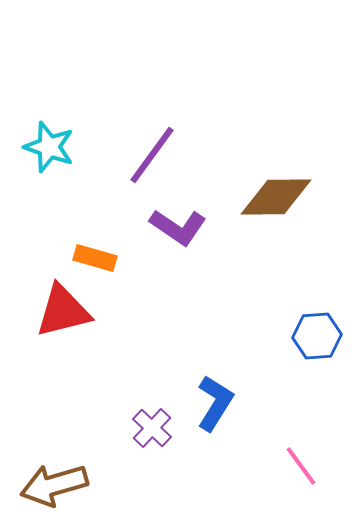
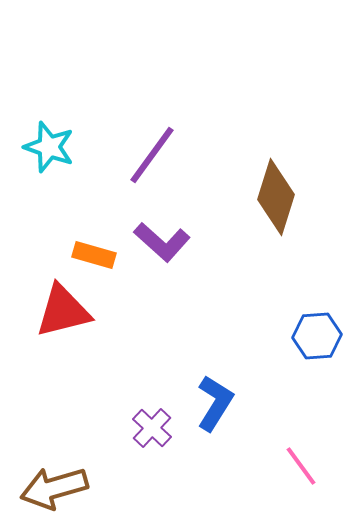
brown diamond: rotated 72 degrees counterclockwise
purple L-shape: moved 16 px left, 15 px down; rotated 8 degrees clockwise
orange rectangle: moved 1 px left, 3 px up
brown arrow: moved 3 px down
